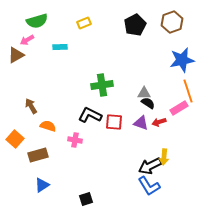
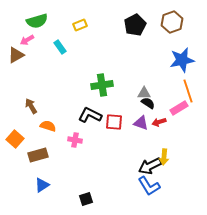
yellow rectangle: moved 4 px left, 2 px down
cyan rectangle: rotated 56 degrees clockwise
